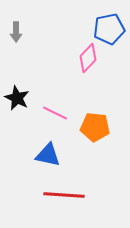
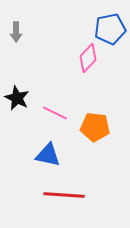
blue pentagon: moved 1 px right
